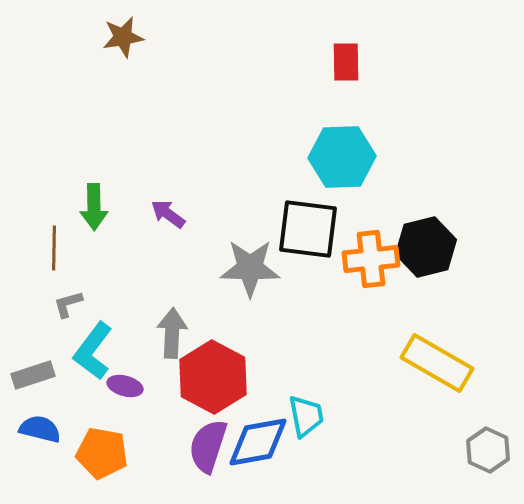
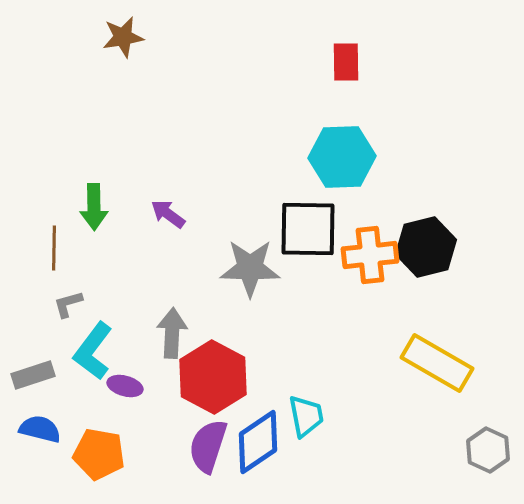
black square: rotated 6 degrees counterclockwise
orange cross: moved 1 px left, 4 px up
blue diamond: rotated 24 degrees counterclockwise
orange pentagon: moved 3 px left, 1 px down
